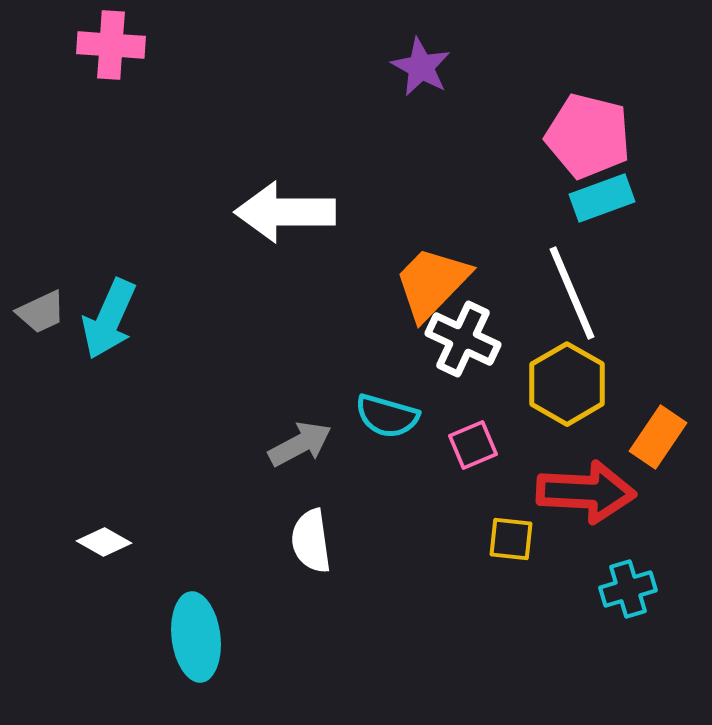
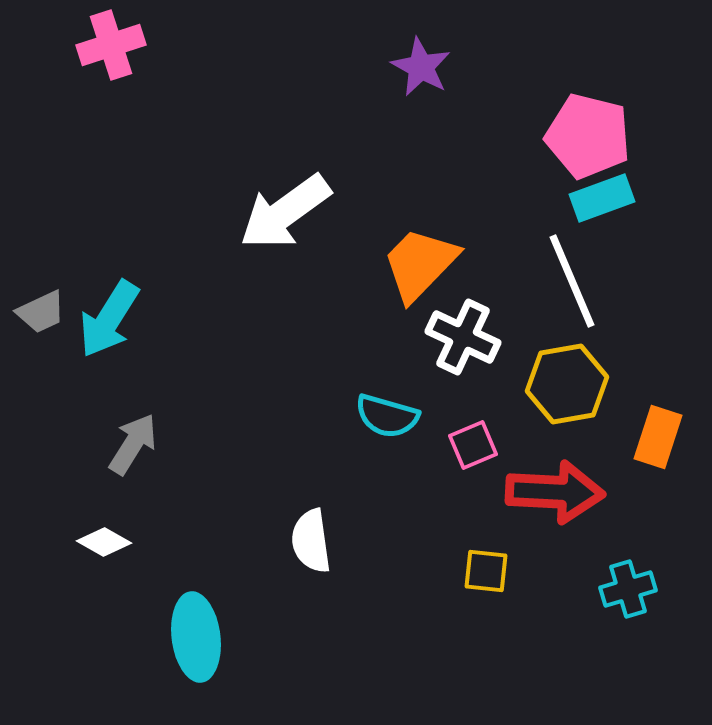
pink cross: rotated 22 degrees counterclockwise
white arrow: rotated 36 degrees counterclockwise
orange trapezoid: moved 12 px left, 19 px up
white line: moved 12 px up
cyan arrow: rotated 8 degrees clockwise
white cross: moved 2 px up
yellow hexagon: rotated 20 degrees clockwise
orange rectangle: rotated 16 degrees counterclockwise
gray arrow: moved 167 px left; rotated 30 degrees counterclockwise
red arrow: moved 31 px left
yellow square: moved 25 px left, 32 px down
